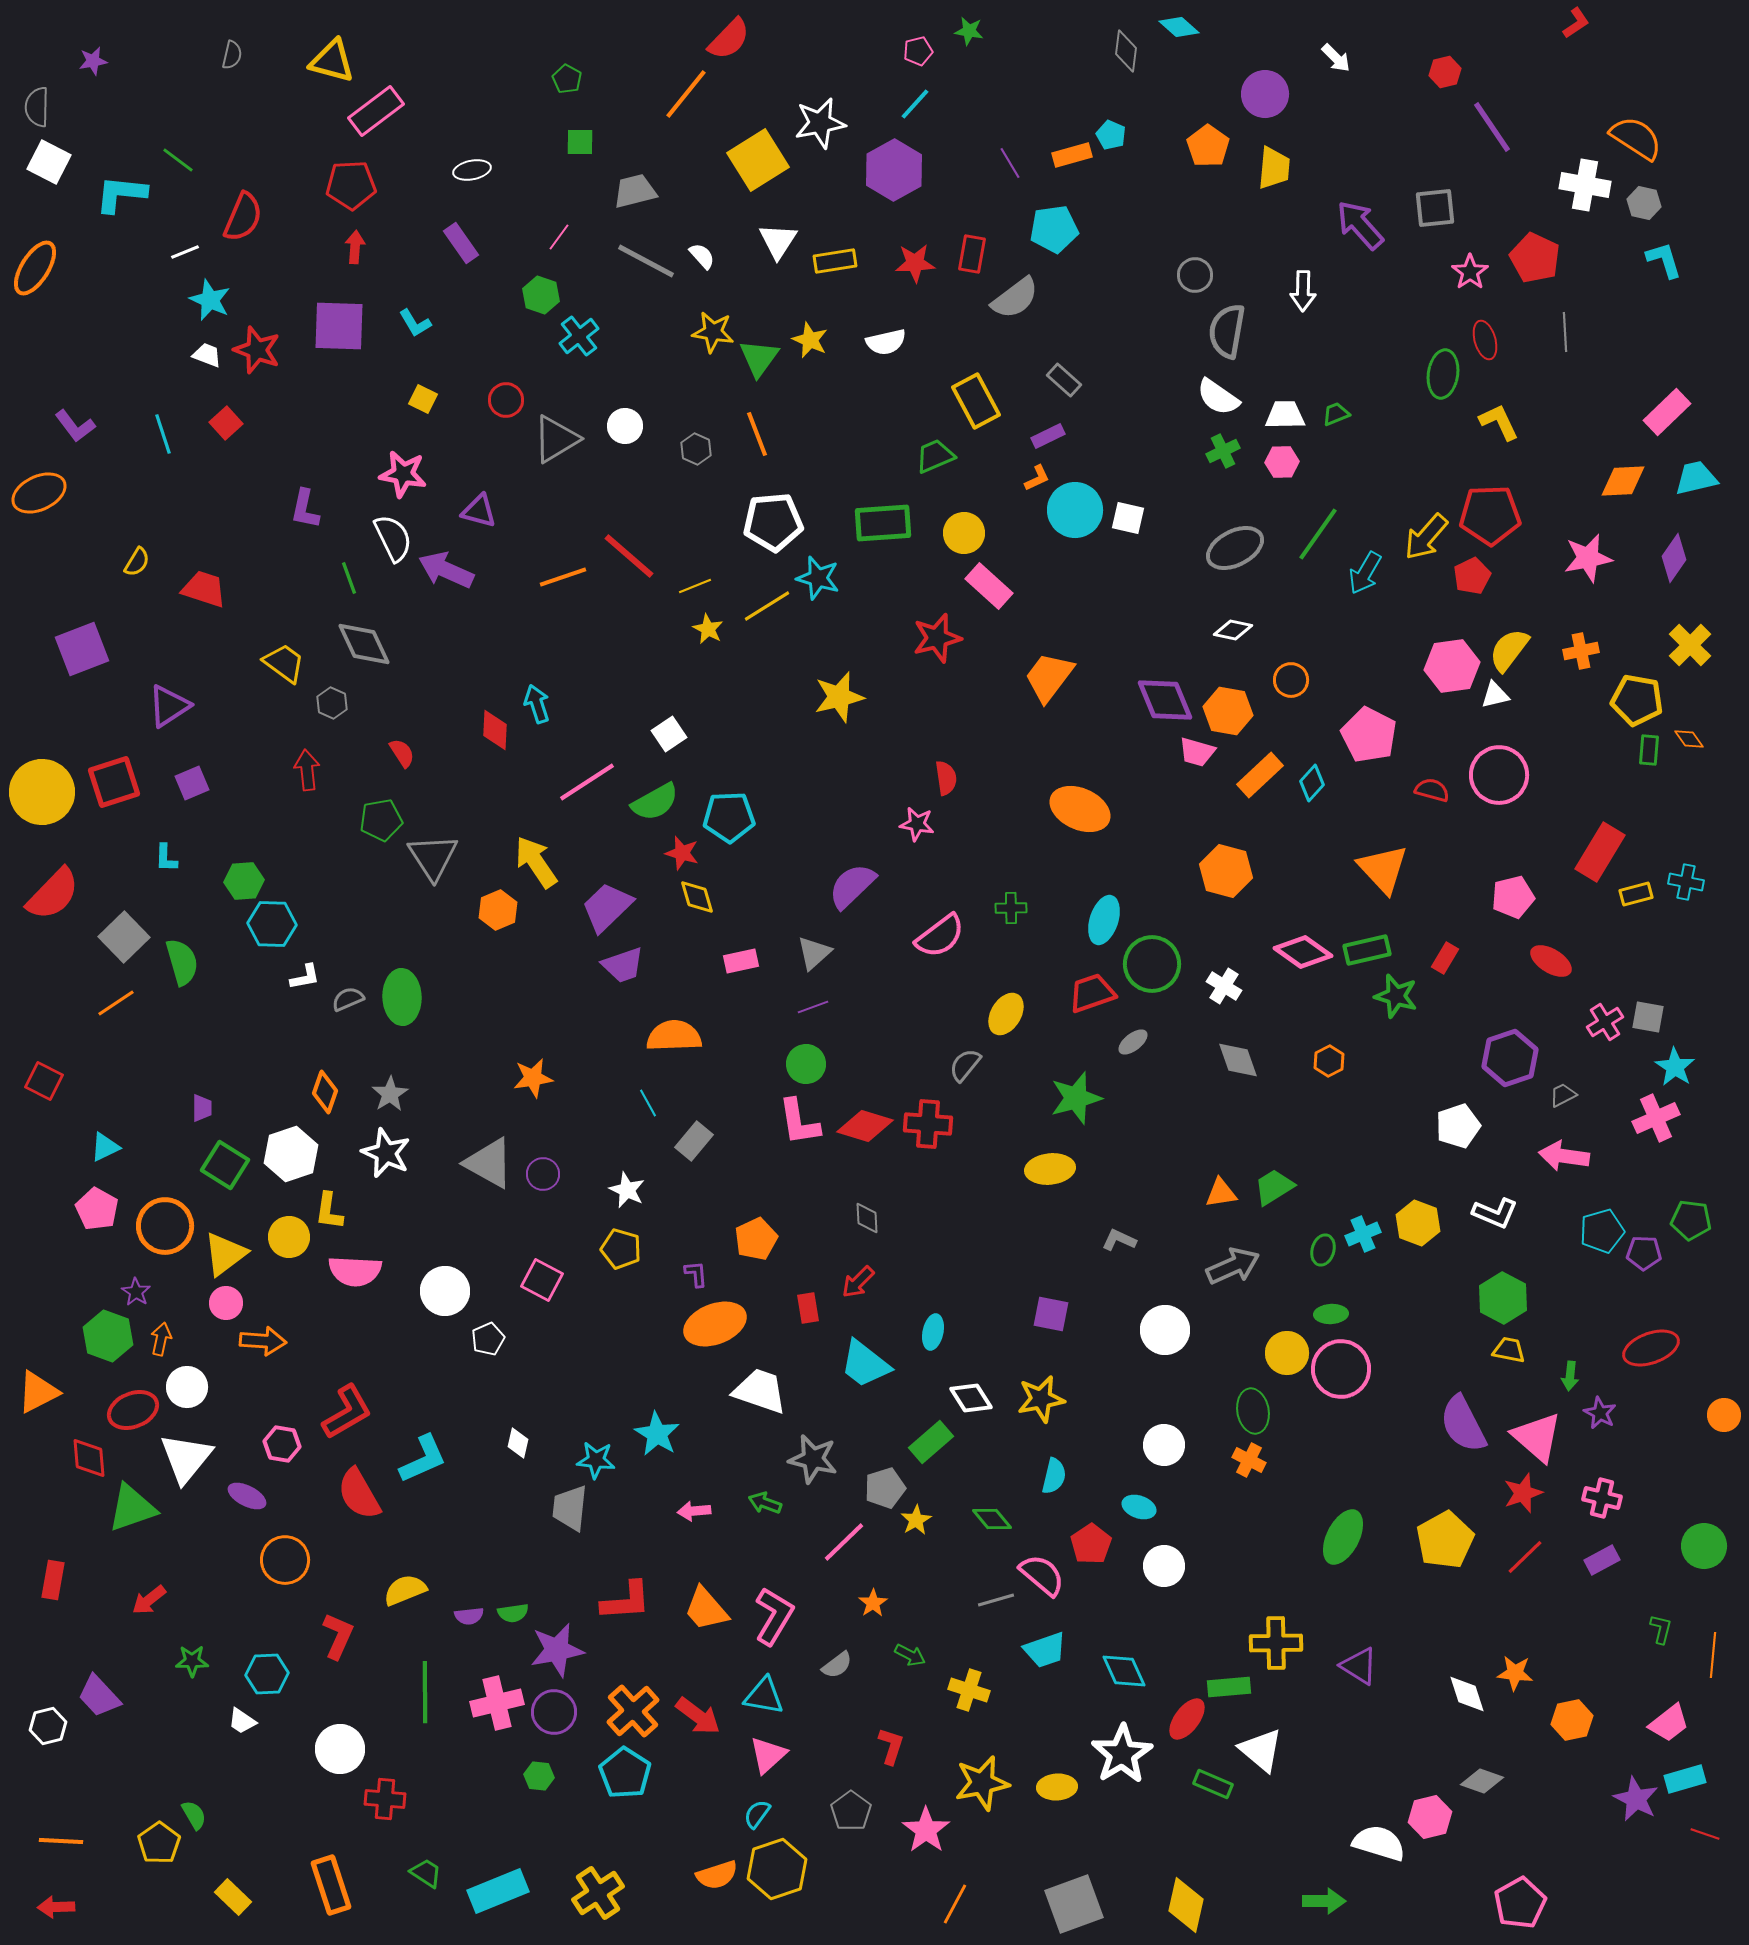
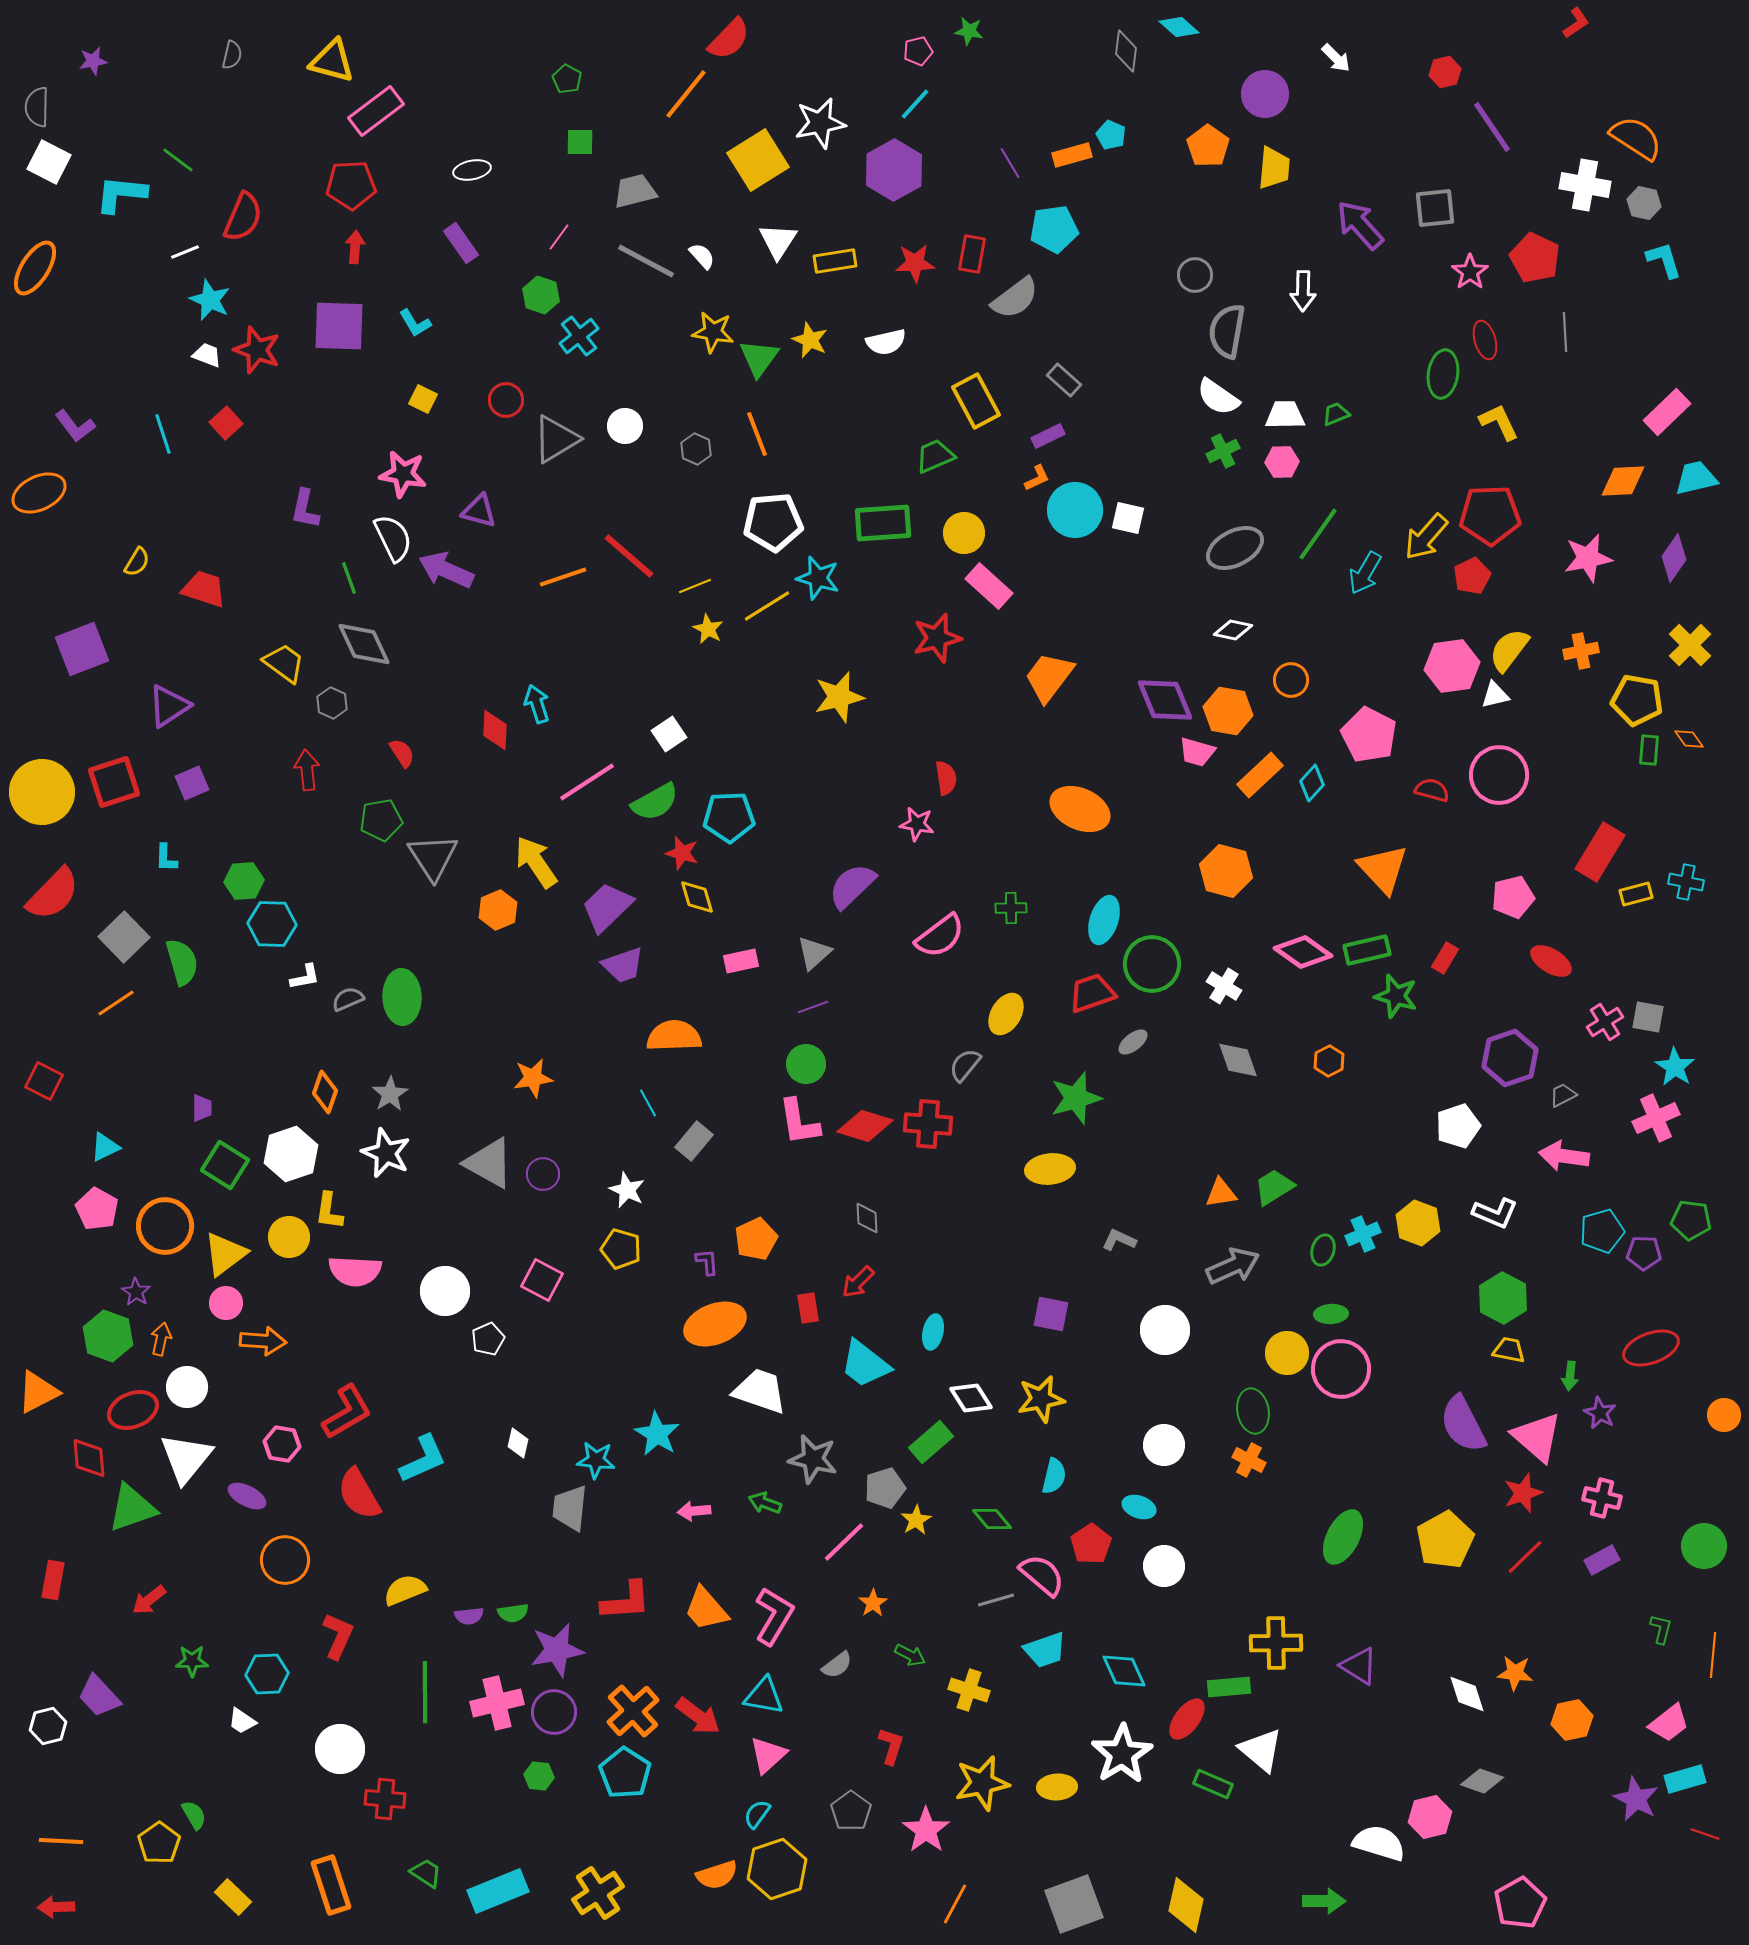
purple L-shape at (696, 1274): moved 11 px right, 12 px up
